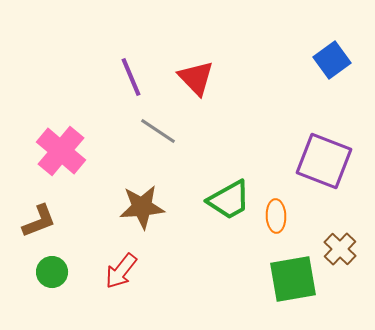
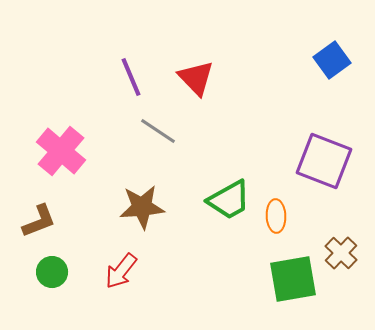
brown cross: moved 1 px right, 4 px down
